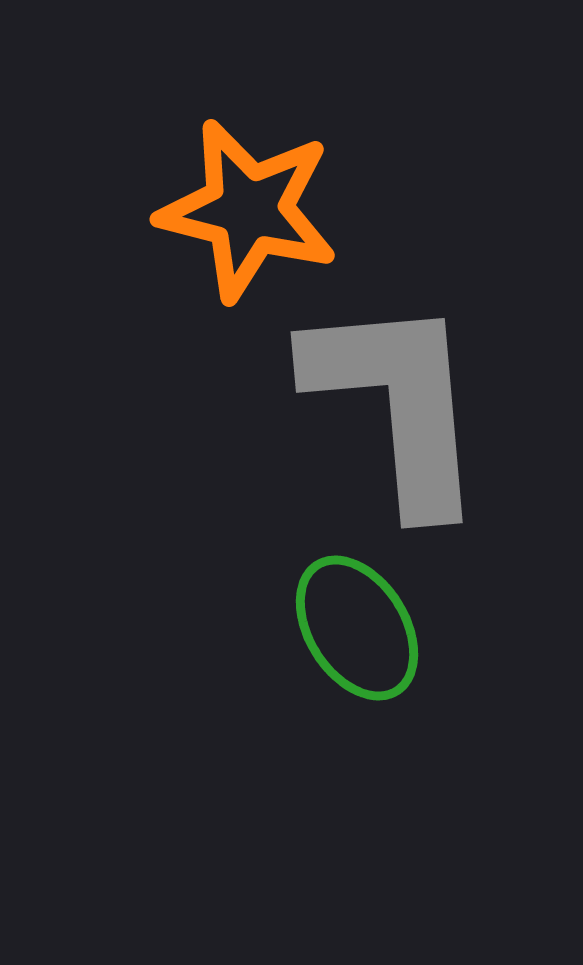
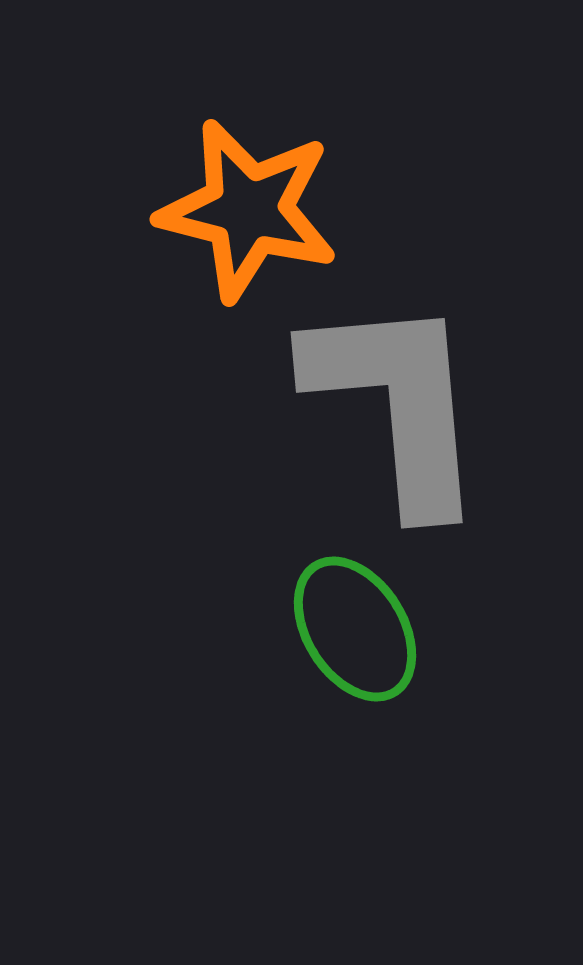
green ellipse: moved 2 px left, 1 px down
